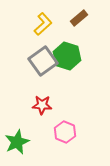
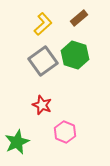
green hexagon: moved 8 px right, 1 px up
red star: rotated 18 degrees clockwise
